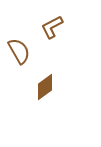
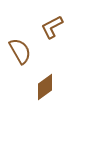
brown semicircle: moved 1 px right
